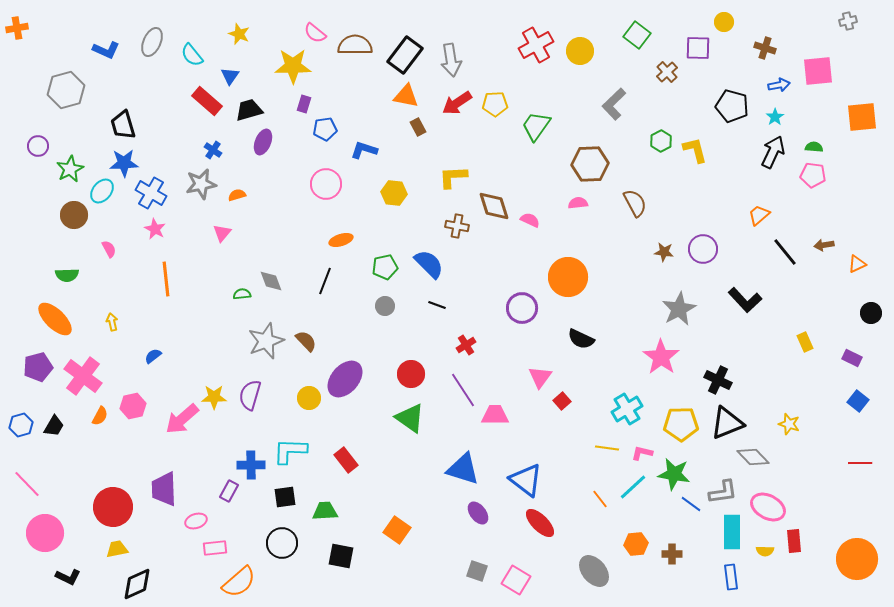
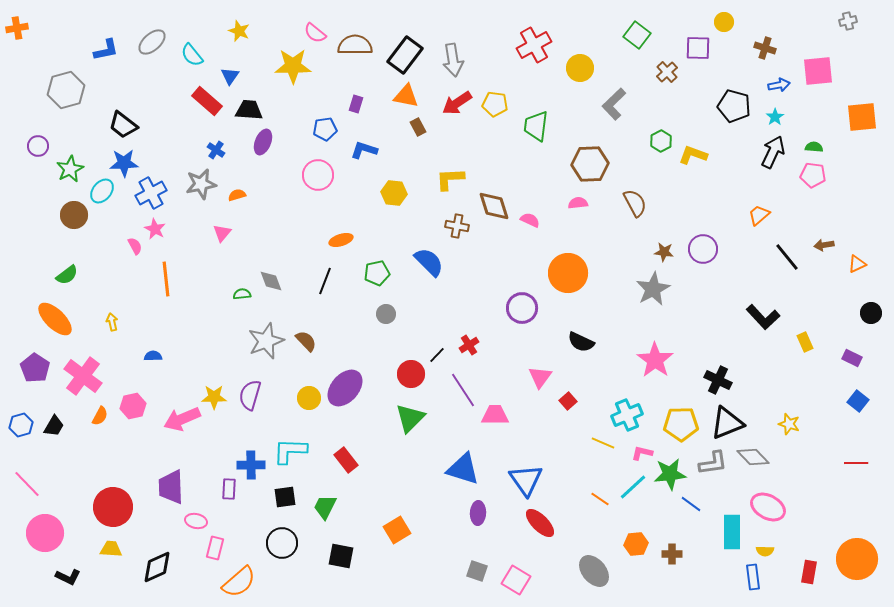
yellow star at (239, 34): moved 3 px up
gray ellipse at (152, 42): rotated 24 degrees clockwise
red cross at (536, 45): moved 2 px left
blue L-shape at (106, 50): rotated 36 degrees counterclockwise
yellow circle at (580, 51): moved 17 px down
gray arrow at (451, 60): moved 2 px right
purple rectangle at (304, 104): moved 52 px right
yellow pentagon at (495, 104): rotated 10 degrees clockwise
black pentagon at (732, 106): moved 2 px right
black trapezoid at (249, 110): rotated 20 degrees clockwise
black trapezoid at (123, 125): rotated 36 degrees counterclockwise
green trapezoid at (536, 126): rotated 28 degrees counterclockwise
blue cross at (213, 150): moved 3 px right
yellow L-shape at (695, 150): moved 2 px left, 5 px down; rotated 56 degrees counterclockwise
yellow L-shape at (453, 177): moved 3 px left, 2 px down
pink circle at (326, 184): moved 8 px left, 9 px up
blue cross at (151, 193): rotated 32 degrees clockwise
pink semicircle at (109, 249): moved 26 px right, 3 px up
black line at (785, 252): moved 2 px right, 5 px down
blue semicircle at (429, 264): moved 2 px up
green pentagon at (385, 267): moved 8 px left, 6 px down
green semicircle at (67, 275): rotated 35 degrees counterclockwise
orange circle at (568, 277): moved 4 px up
black L-shape at (745, 300): moved 18 px right, 17 px down
black line at (437, 305): moved 50 px down; rotated 66 degrees counterclockwise
gray circle at (385, 306): moved 1 px right, 8 px down
gray star at (679, 309): moved 26 px left, 20 px up
black semicircle at (581, 339): moved 3 px down
red cross at (466, 345): moved 3 px right
blue semicircle at (153, 356): rotated 36 degrees clockwise
pink star at (661, 357): moved 6 px left, 3 px down
purple pentagon at (38, 367): moved 3 px left, 1 px down; rotated 24 degrees counterclockwise
purple ellipse at (345, 379): moved 9 px down
red square at (562, 401): moved 6 px right
cyan cross at (627, 409): moved 6 px down; rotated 8 degrees clockwise
green triangle at (410, 418): rotated 40 degrees clockwise
pink arrow at (182, 419): rotated 18 degrees clockwise
yellow line at (607, 448): moved 4 px left, 5 px up; rotated 15 degrees clockwise
red line at (860, 463): moved 4 px left
green star at (674, 474): moved 4 px left; rotated 16 degrees counterclockwise
blue triangle at (526, 480): rotated 18 degrees clockwise
purple trapezoid at (164, 489): moved 7 px right, 2 px up
purple rectangle at (229, 491): moved 2 px up; rotated 25 degrees counterclockwise
gray L-shape at (723, 492): moved 10 px left, 29 px up
orange line at (600, 499): rotated 18 degrees counterclockwise
green trapezoid at (325, 511): moved 4 px up; rotated 60 degrees counterclockwise
purple ellipse at (478, 513): rotated 40 degrees clockwise
pink ellipse at (196, 521): rotated 30 degrees clockwise
orange square at (397, 530): rotated 24 degrees clockwise
red rectangle at (794, 541): moved 15 px right, 31 px down; rotated 15 degrees clockwise
pink rectangle at (215, 548): rotated 70 degrees counterclockwise
yellow trapezoid at (117, 549): moved 6 px left; rotated 15 degrees clockwise
blue rectangle at (731, 577): moved 22 px right
black diamond at (137, 584): moved 20 px right, 17 px up
